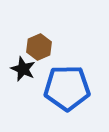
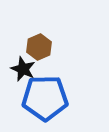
blue pentagon: moved 22 px left, 10 px down
